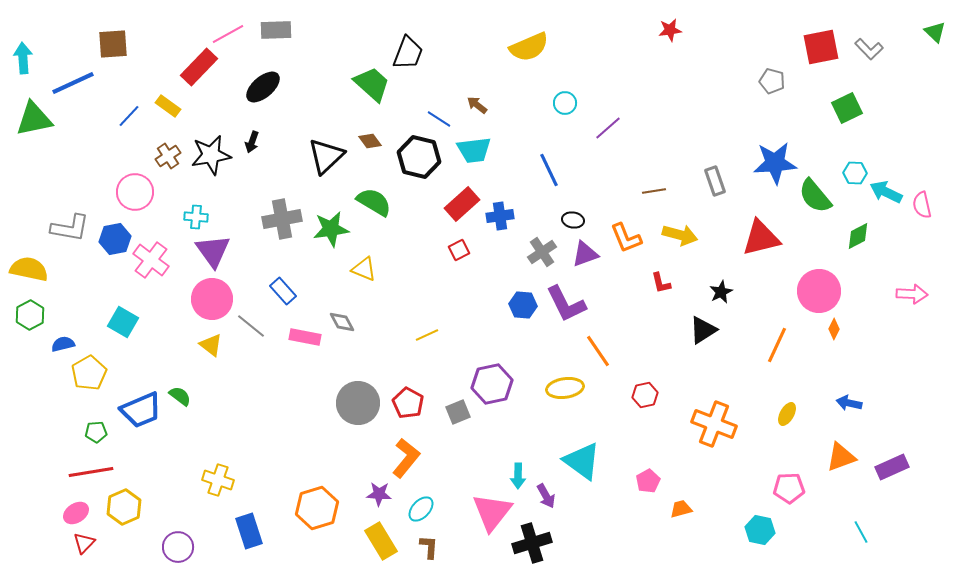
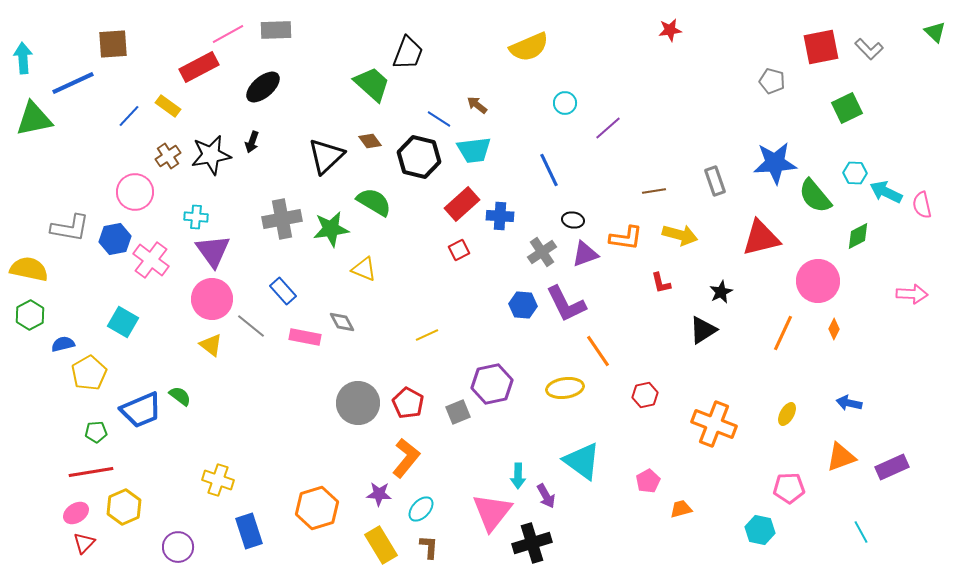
red rectangle at (199, 67): rotated 18 degrees clockwise
blue cross at (500, 216): rotated 12 degrees clockwise
orange L-shape at (626, 238): rotated 60 degrees counterclockwise
pink circle at (819, 291): moved 1 px left, 10 px up
orange line at (777, 345): moved 6 px right, 12 px up
yellow rectangle at (381, 541): moved 4 px down
